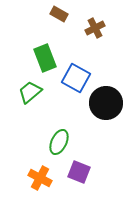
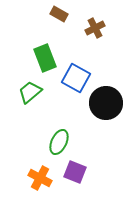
purple square: moved 4 px left
